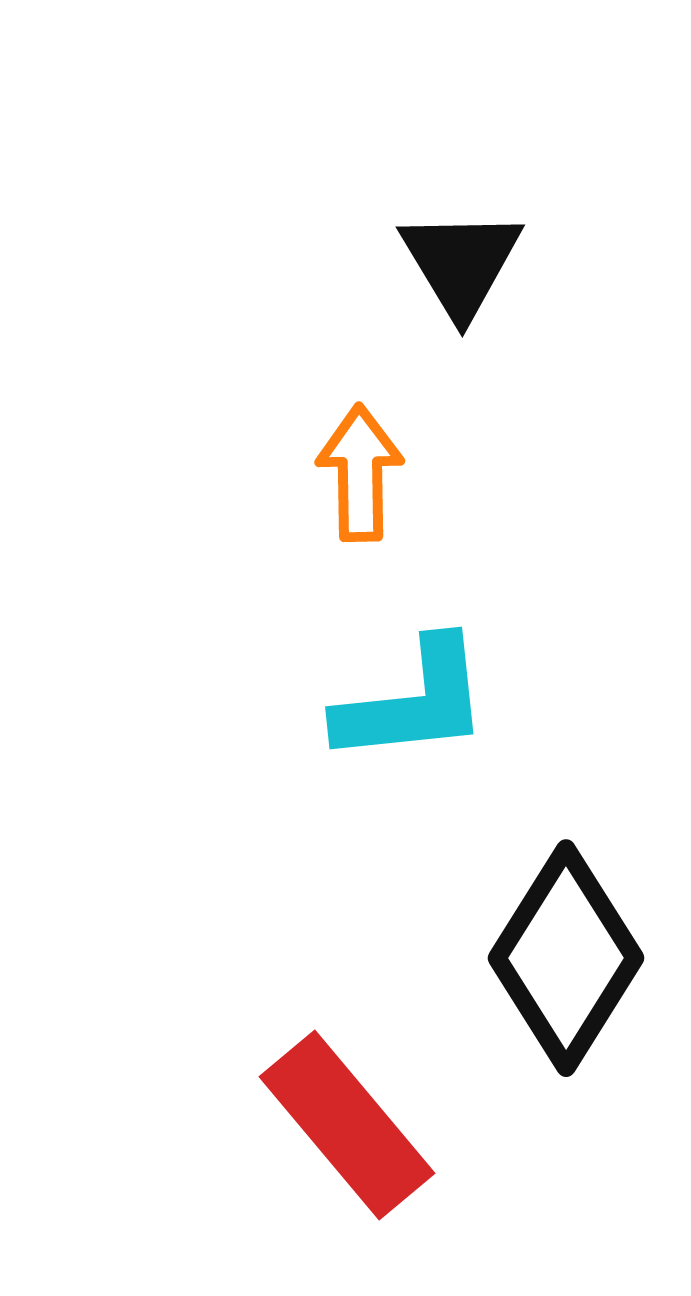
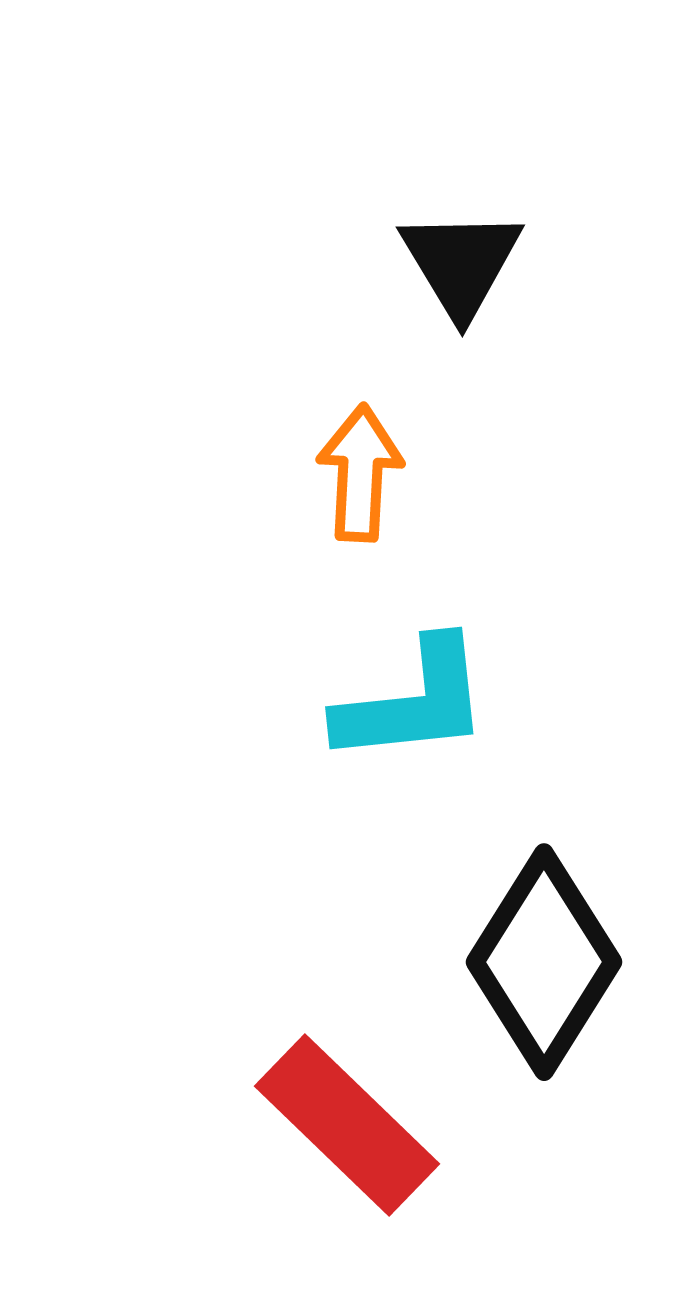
orange arrow: rotated 4 degrees clockwise
black diamond: moved 22 px left, 4 px down
red rectangle: rotated 6 degrees counterclockwise
